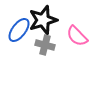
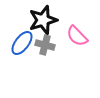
blue ellipse: moved 3 px right, 13 px down
